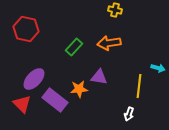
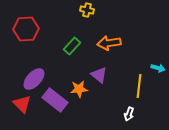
yellow cross: moved 28 px left
red hexagon: rotated 15 degrees counterclockwise
green rectangle: moved 2 px left, 1 px up
purple triangle: moved 2 px up; rotated 30 degrees clockwise
